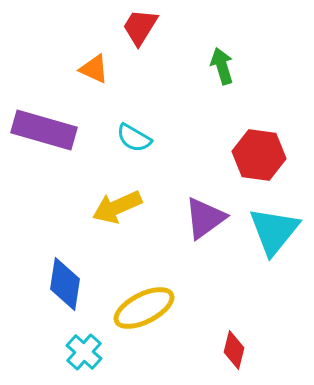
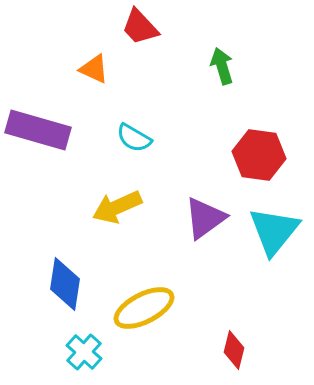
red trapezoid: rotated 75 degrees counterclockwise
purple rectangle: moved 6 px left
